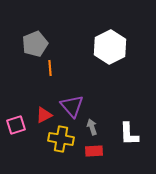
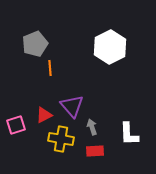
red rectangle: moved 1 px right
